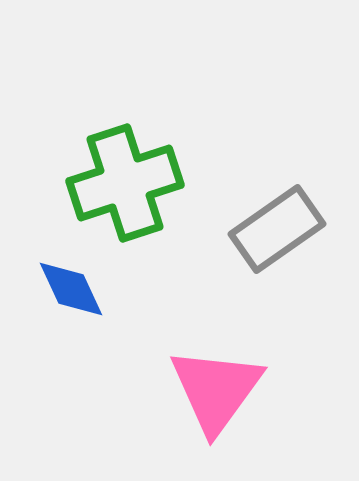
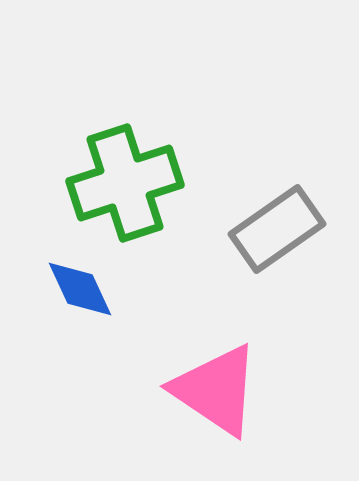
blue diamond: moved 9 px right
pink triangle: rotated 32 degrees counterclockwise
